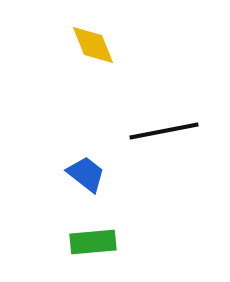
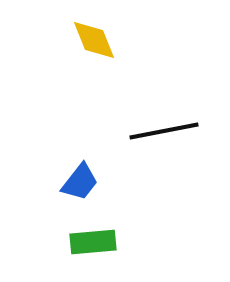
yellow diamond: moved 1 px right, 5 px up
blue trapezoid: moved 6 px left, 8 px down; rotated 90 degrees clockwise
